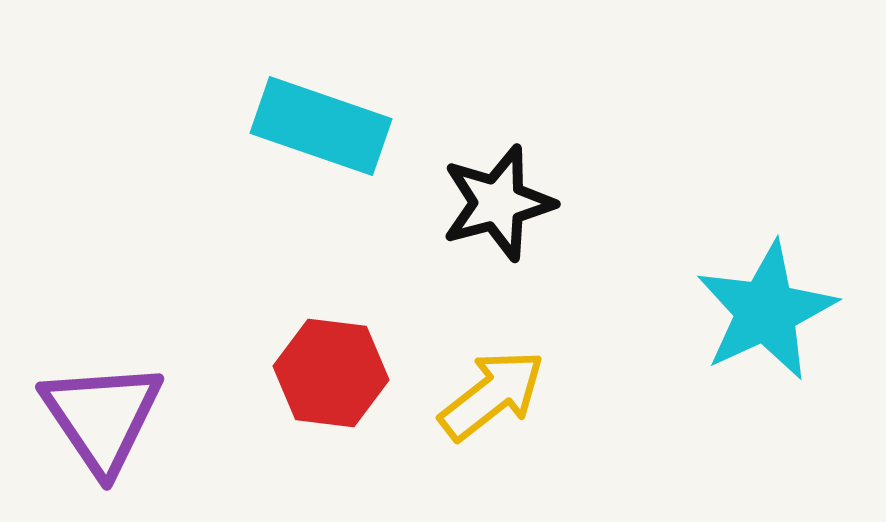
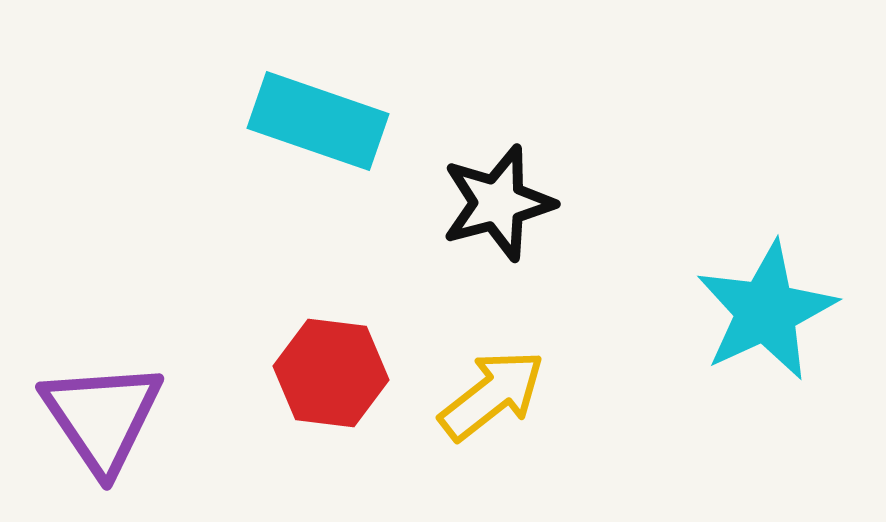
cyan rectangle: moved 3 px left, 5 px up
